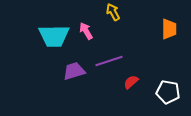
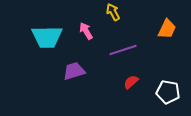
orange trapezoid: moved 2 px left; rotated 25 degrees clockwise
cyan trapezoid: moved 7 px left, 1 px down
purple line: moved 14 px right, 11 px up
